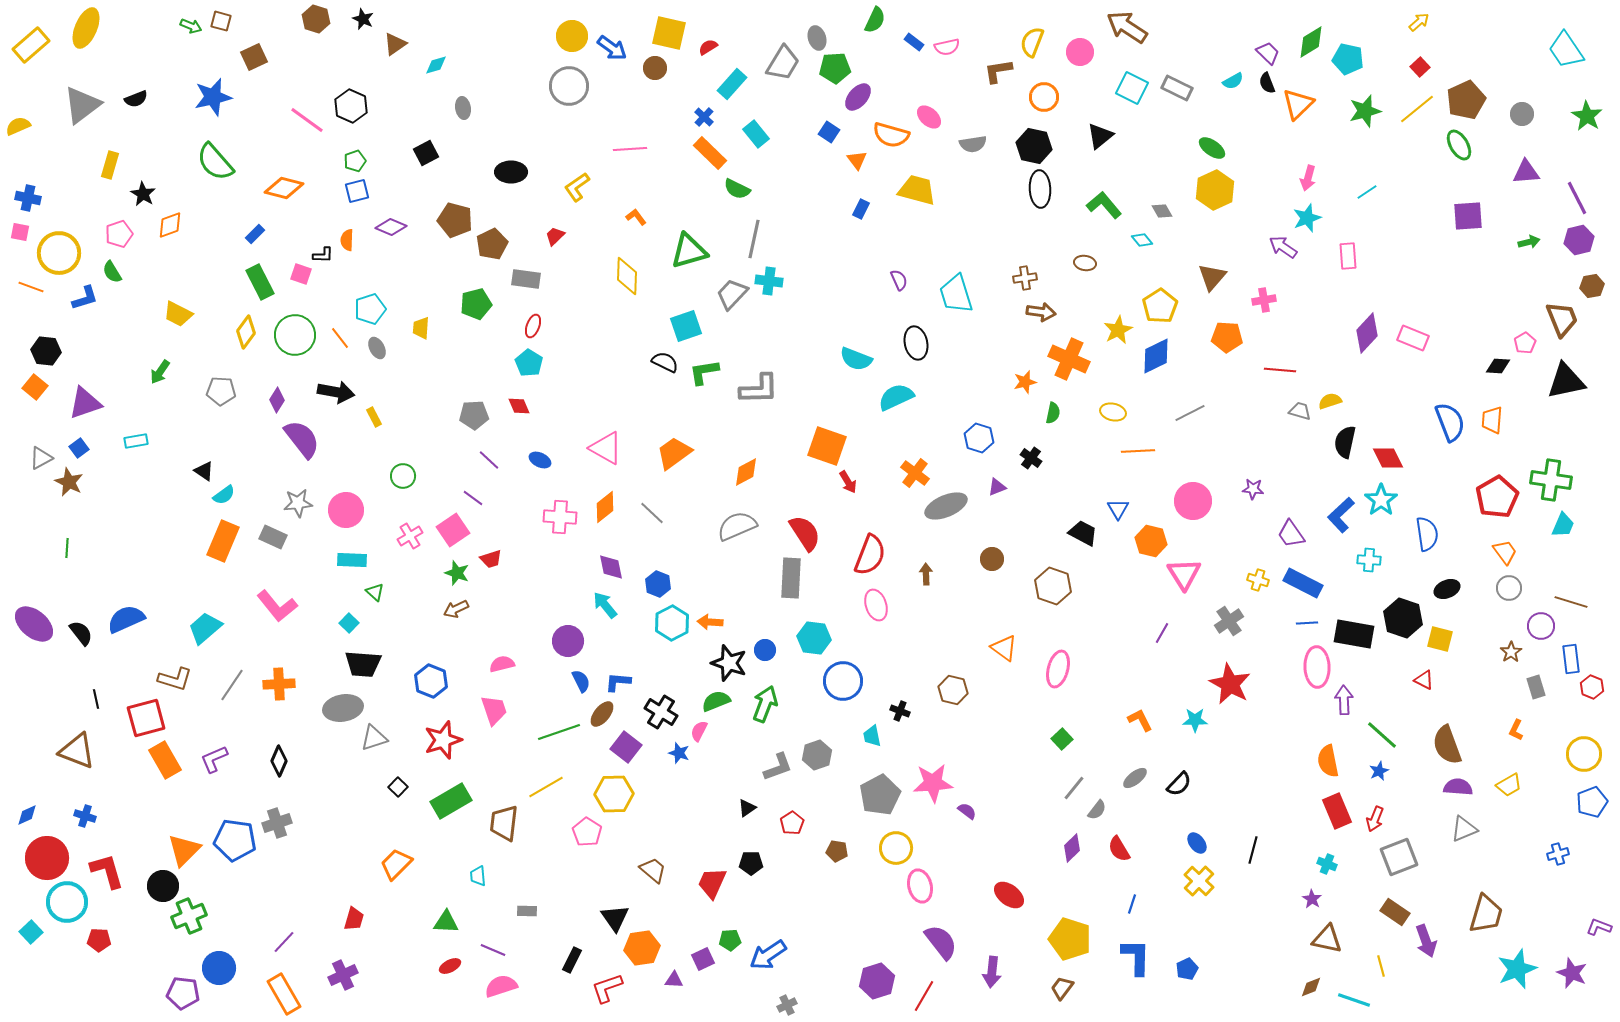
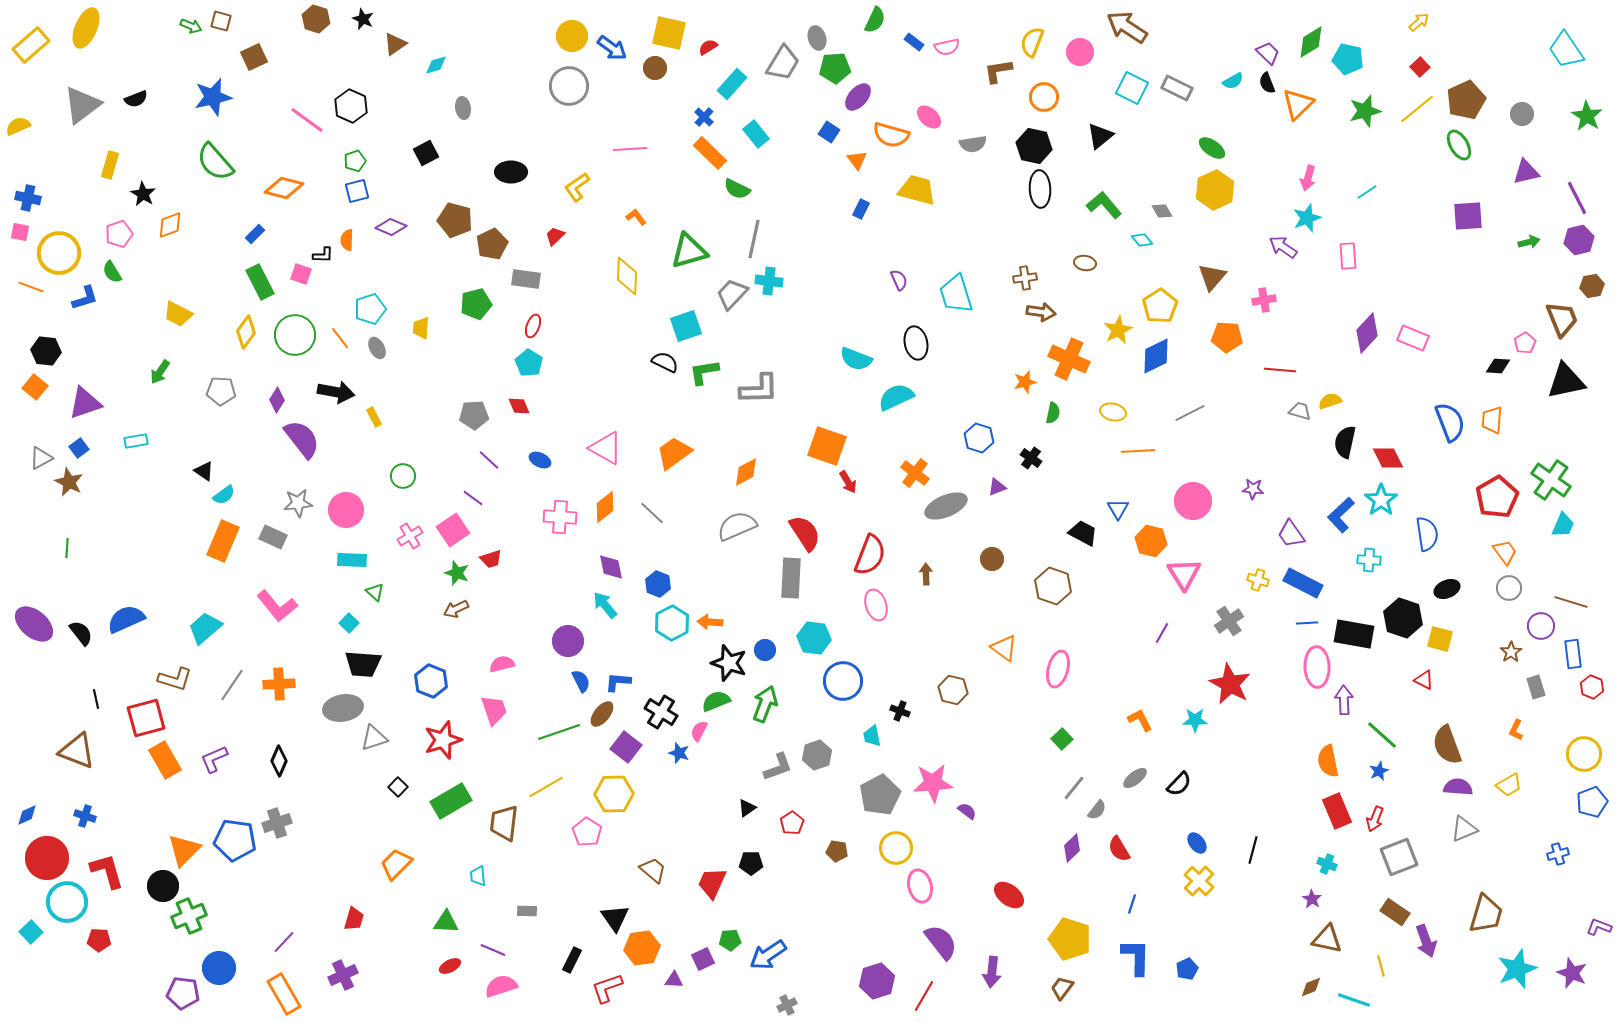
purple triangle at (1526, 172): rotated 8 degrees counterclockwise
green cross at (1551, 480): rotated 27 degrees clockwise
blue rectangle at (1571, 659): moved 2 px right, 5 px up
